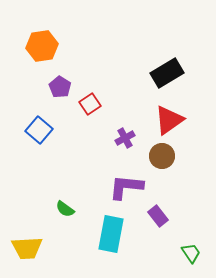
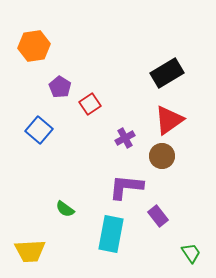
orange hexagon: moved 8 px left
yellow trapezoid: moved 3 px right, 3 px down
